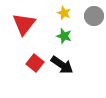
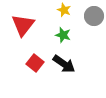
yellow star: moved 3 px up
red triangle: moved 1 px left, 1 px down
green star: moved 1 px left, 1 px up
black arrow: moved 2 px right, 1 px up
